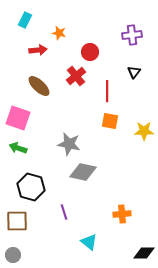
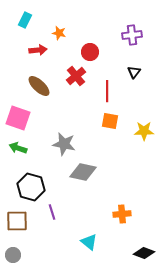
gray star: moved 5 px left
purple line: moved 12 px left
black diamond: rotated 20 degrees clockwise
